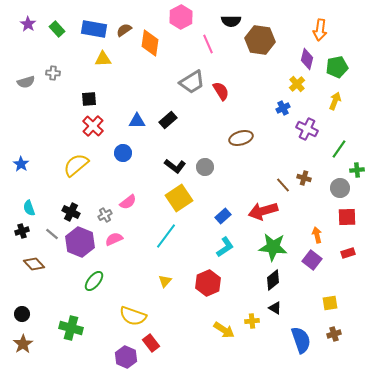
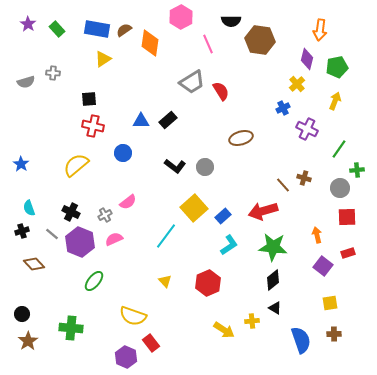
blue rectangle at (94, 29): moved 3 px right
yellow triangle at (103, 59): rotated 30 degrees counterclockwise
blue triangle at (137, 121): moved 4 px right
red cross at (93, 126): rotated 30 degrees counterclockwise
yellow square at (179, 198): moved 15 px right, 10 px down; rotated 8 degrees counterclockwise
cyan L-shape at (225, 247): moved 4 px right, 2 px up
purple square at (312, 260): moved 11 px right, 6 px down
yellow triangle at (165, 281): rotated 24 degrees counterclockwise
green cross at (71, 328): rotated 10 degrees counterclockwise
brown cross at (334, 334): rotated 16 degrees clockwise
brown star at (23, 344): moved 5 px right, 3 px up
